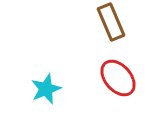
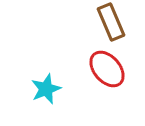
red ellipse: moved 11 px left, 9 px up
